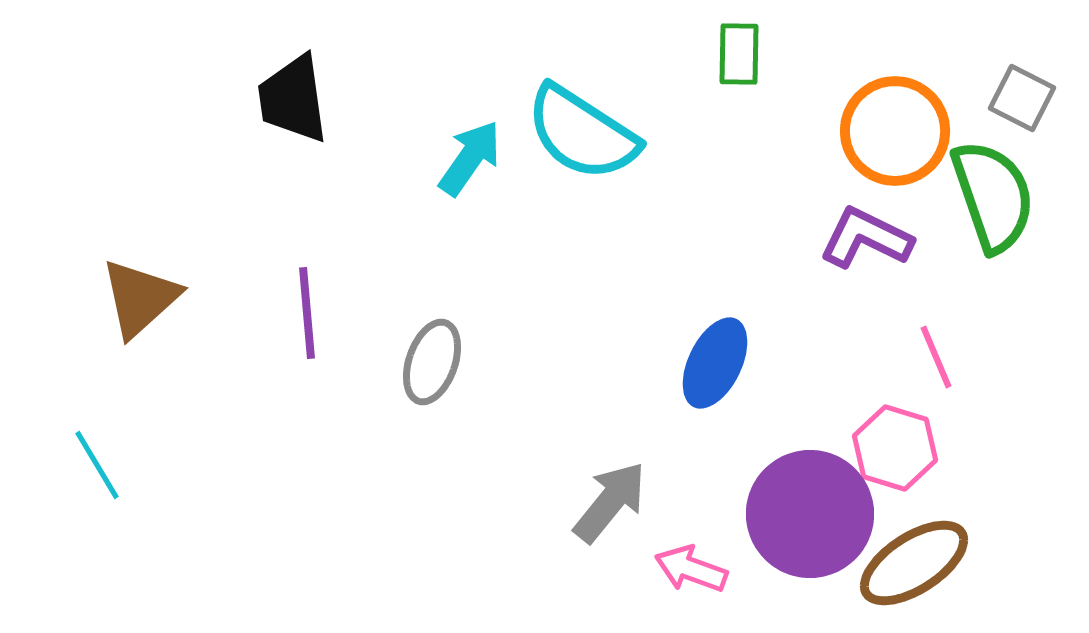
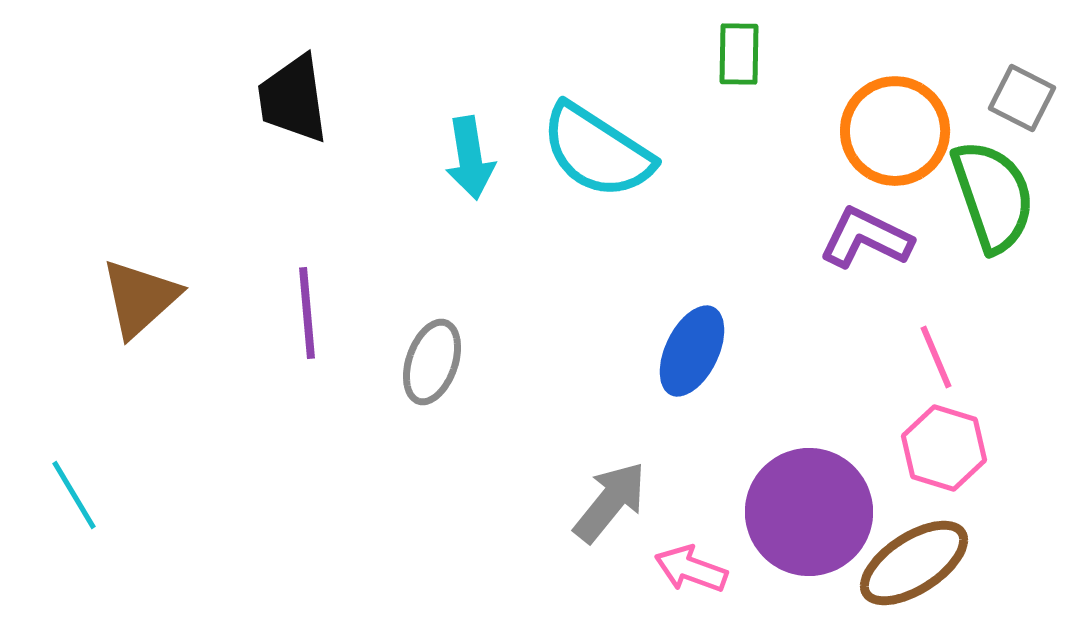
cyan semicircle: moved 15 px right, 18 px down
cyan arrow: rotated 136 degrees clockwise
blue ellipse: moved 23 px left, 12 px up
pink hexagon: moved 49 px right
cyan line: moved 23 px left, 30 px down
purple circle: moved 1 px left, 2 px up
